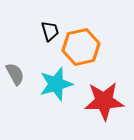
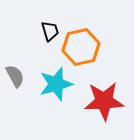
gray semicircle: moved 2 px down
